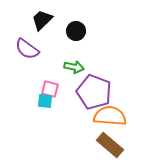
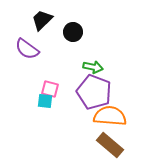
black circle: moved 3 px left, 1 px down
green arrow: moved 19 px right
